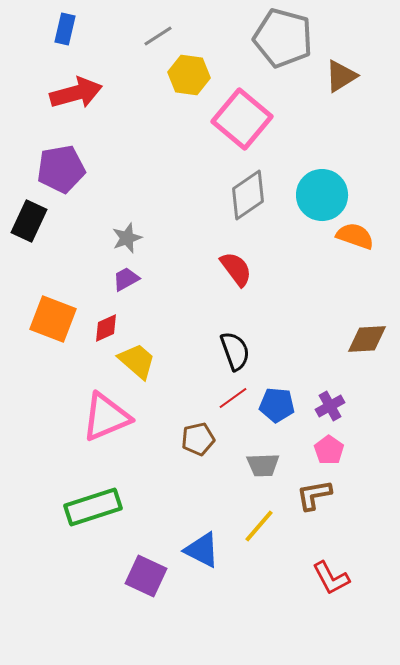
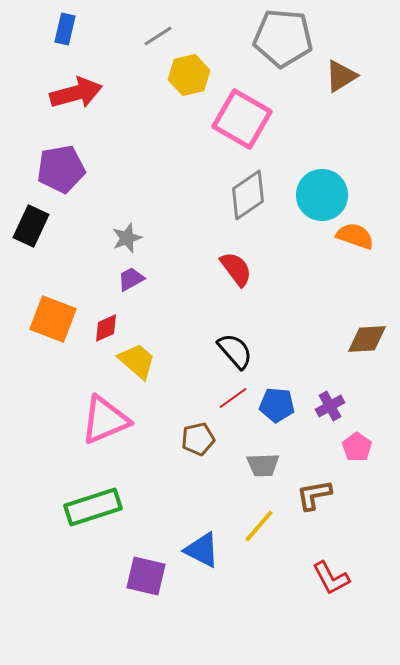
gray pentagon: rotated 10 degrees counterclockwise
yellow hexagon: rotated 21 degrees counterclockwise
pink square: rotated 10 degrees counterclockwise
black rectangle: moved 2 px right, 5 px down
purple trapezoid: moved 5 px right
black semicircle: rotated 21 degrees counterclockwise
pink triangle: moved 1 px left, 3 px down
pink pentagon: moved 28 px right, 3 px up
purple square: rotated 12 degrees counterclockwise
